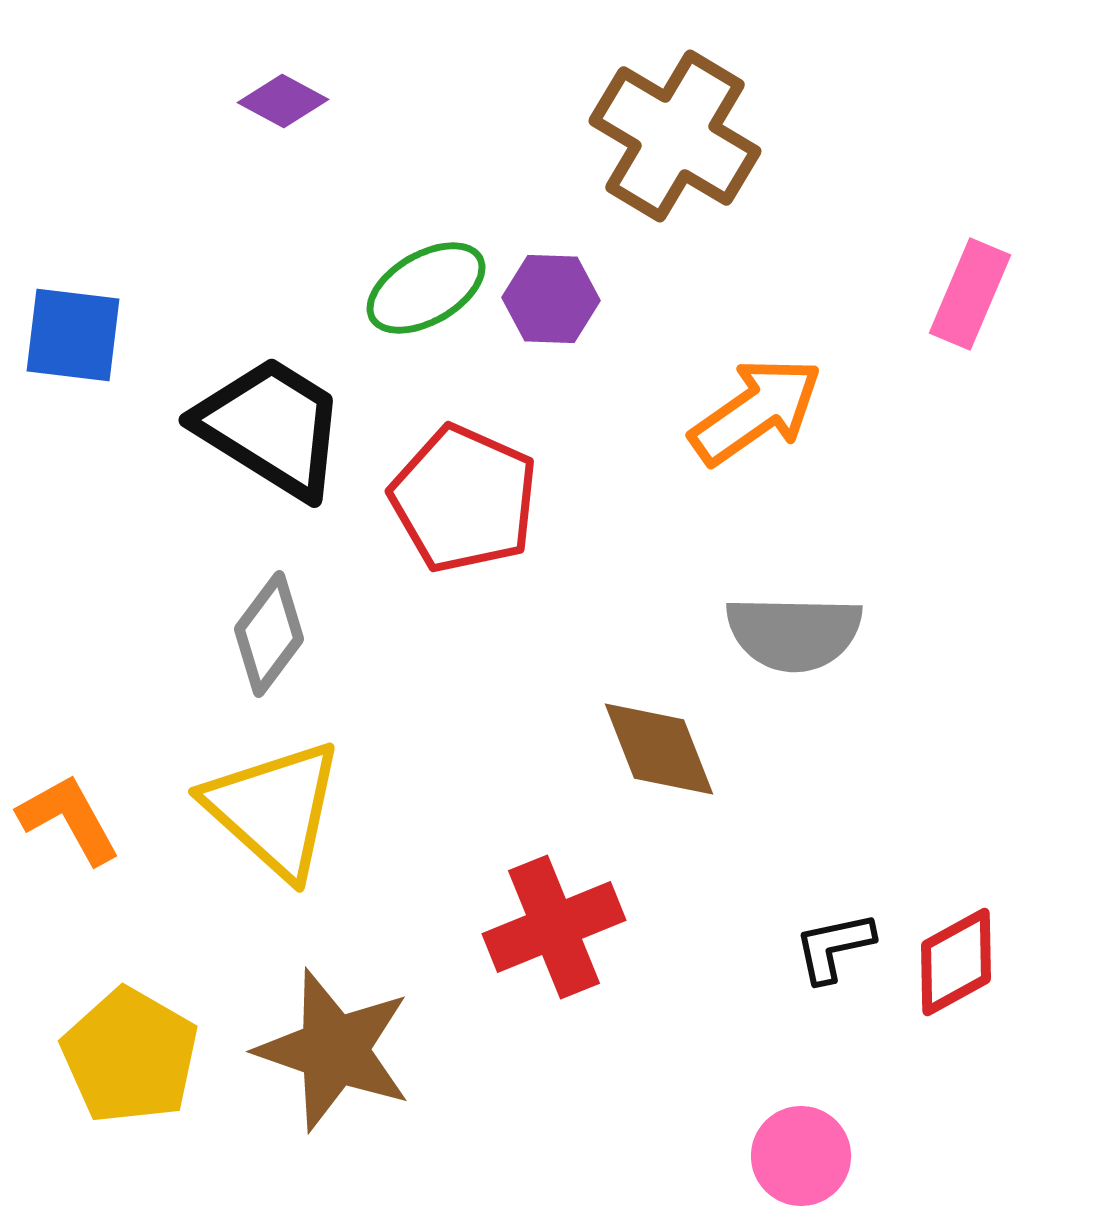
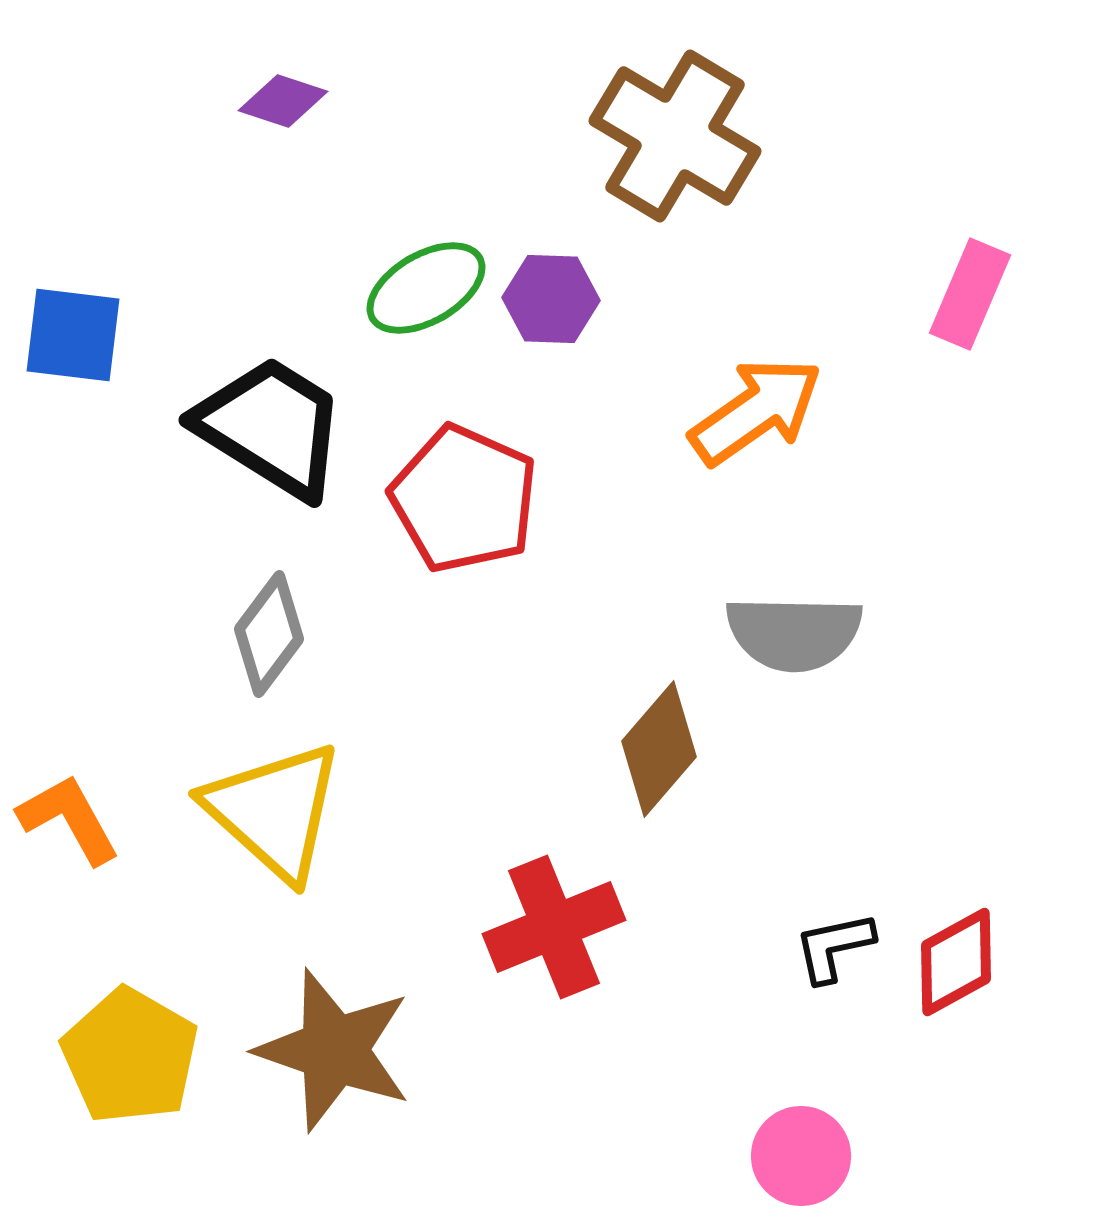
purple diamond: rotated 10 degrees counterclockwise
brown diamond: rotated 62 degrees clockwise
yellow triangle: moved 2 px down
